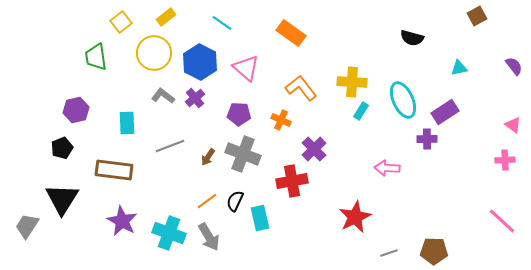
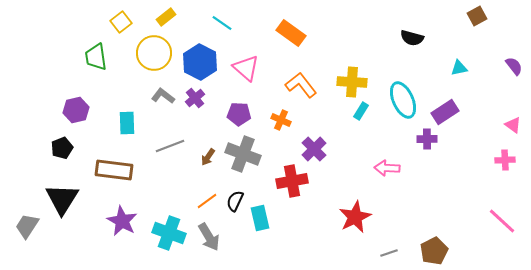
orange L-shape at (301, 88): moved 3 px up
brown pentagon at (434, 251): rotated 28 degrees counterclockwise
